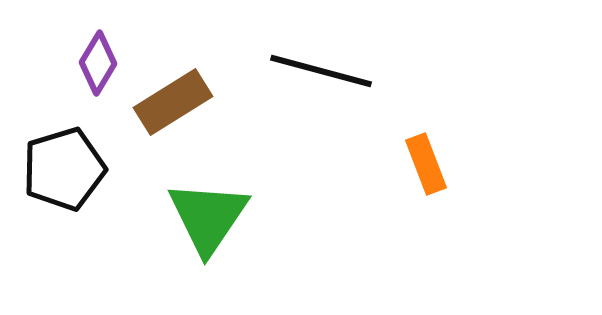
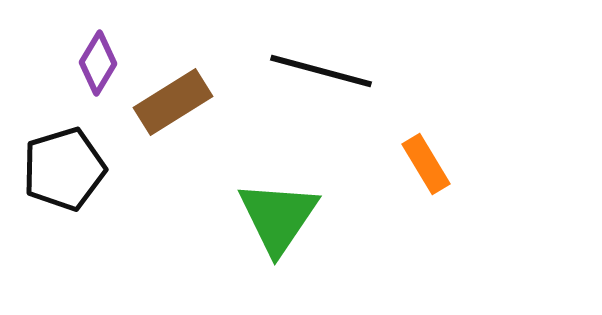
orange rectangle: rotated 10 degrees counterclockwise
green triangle: moved 70 px right
